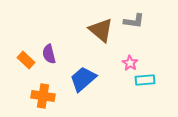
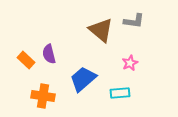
pink star: rotated 14 degrees clockwise
cyan rectangle: moved 25 px left, 13 px down
